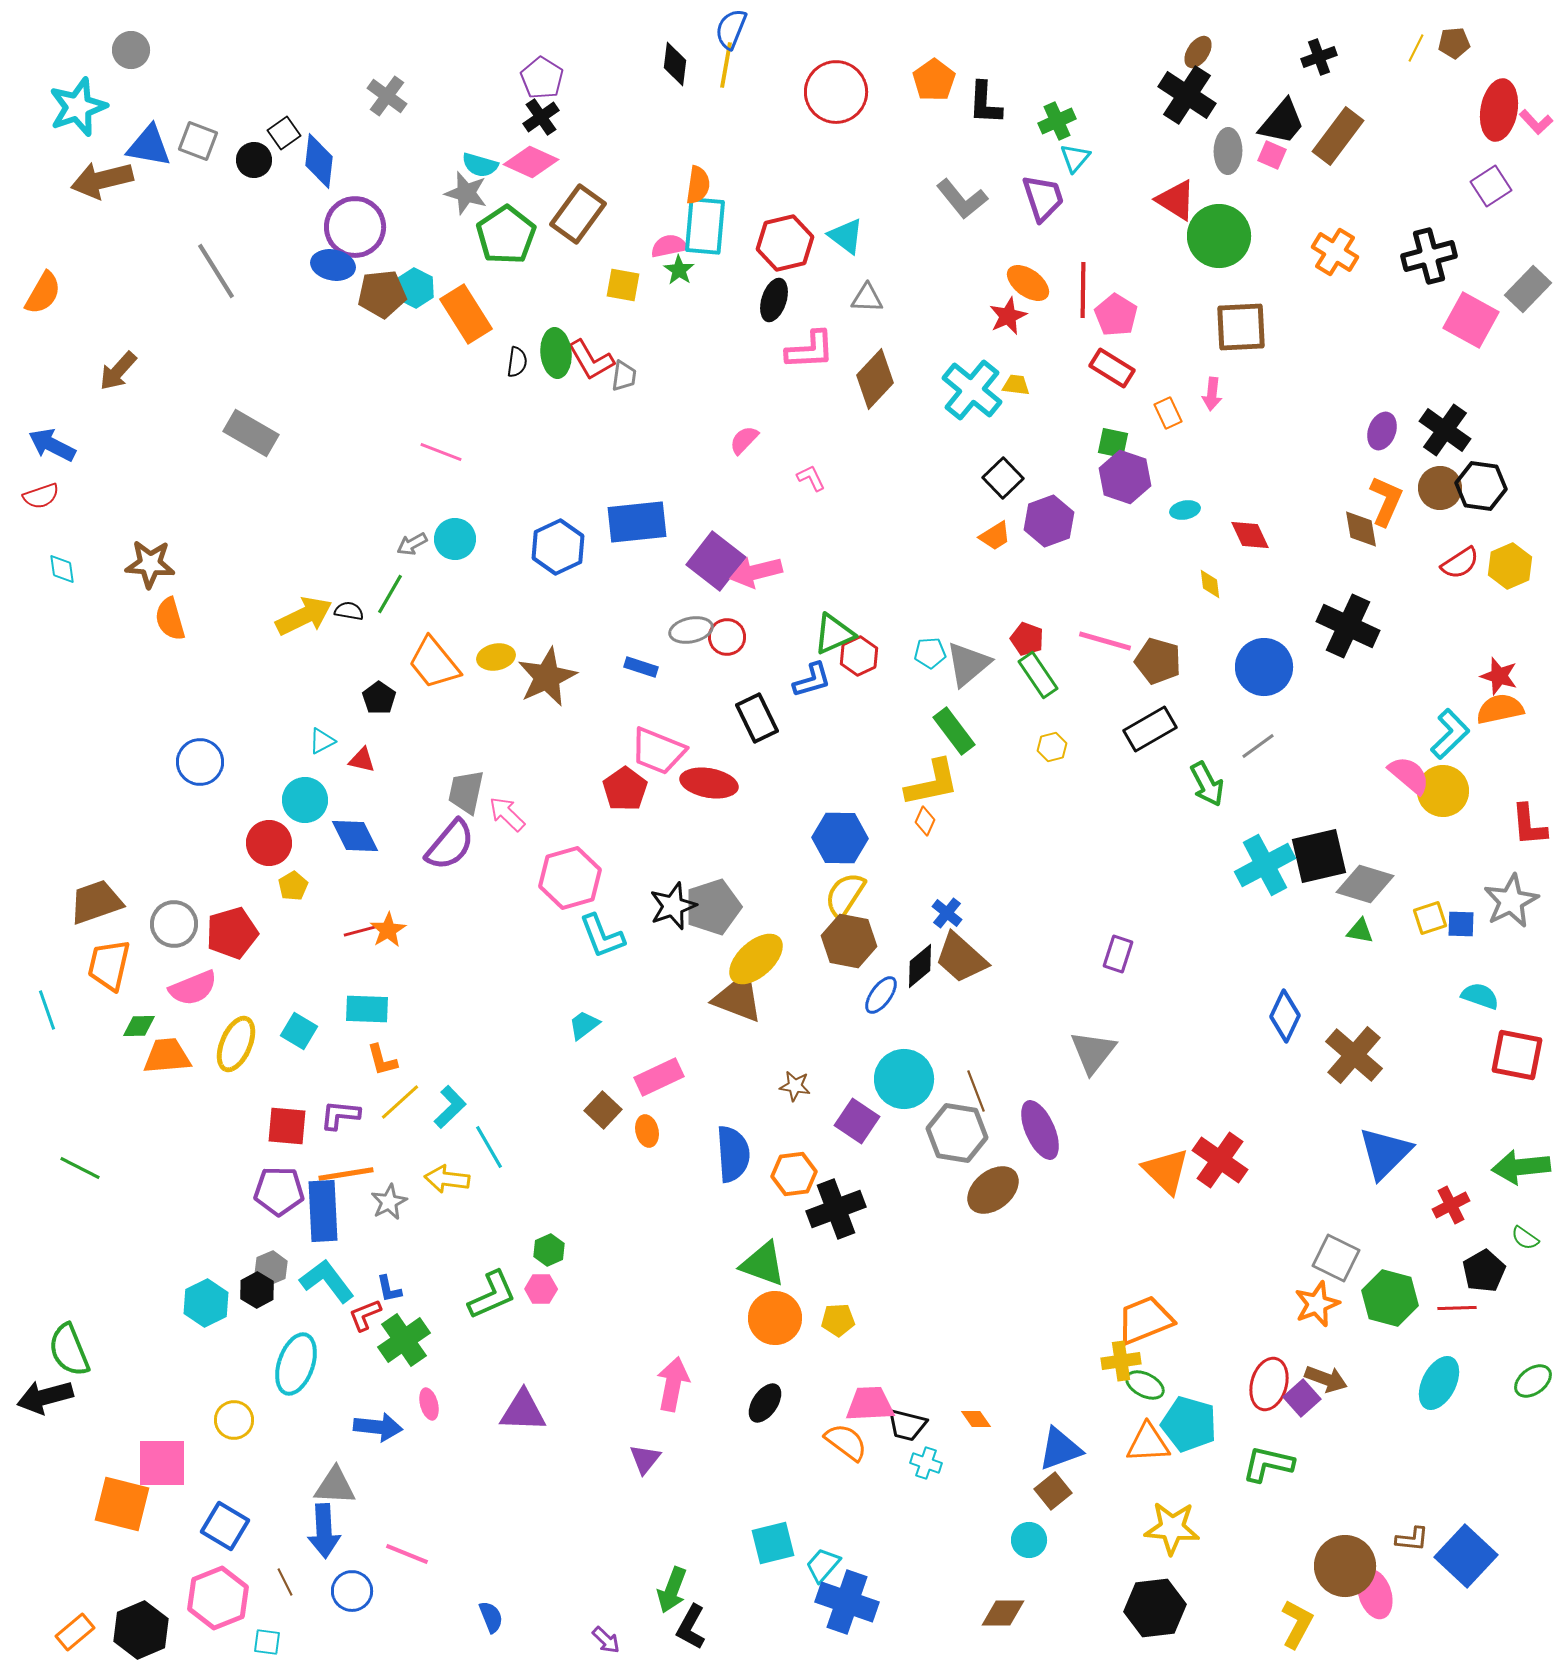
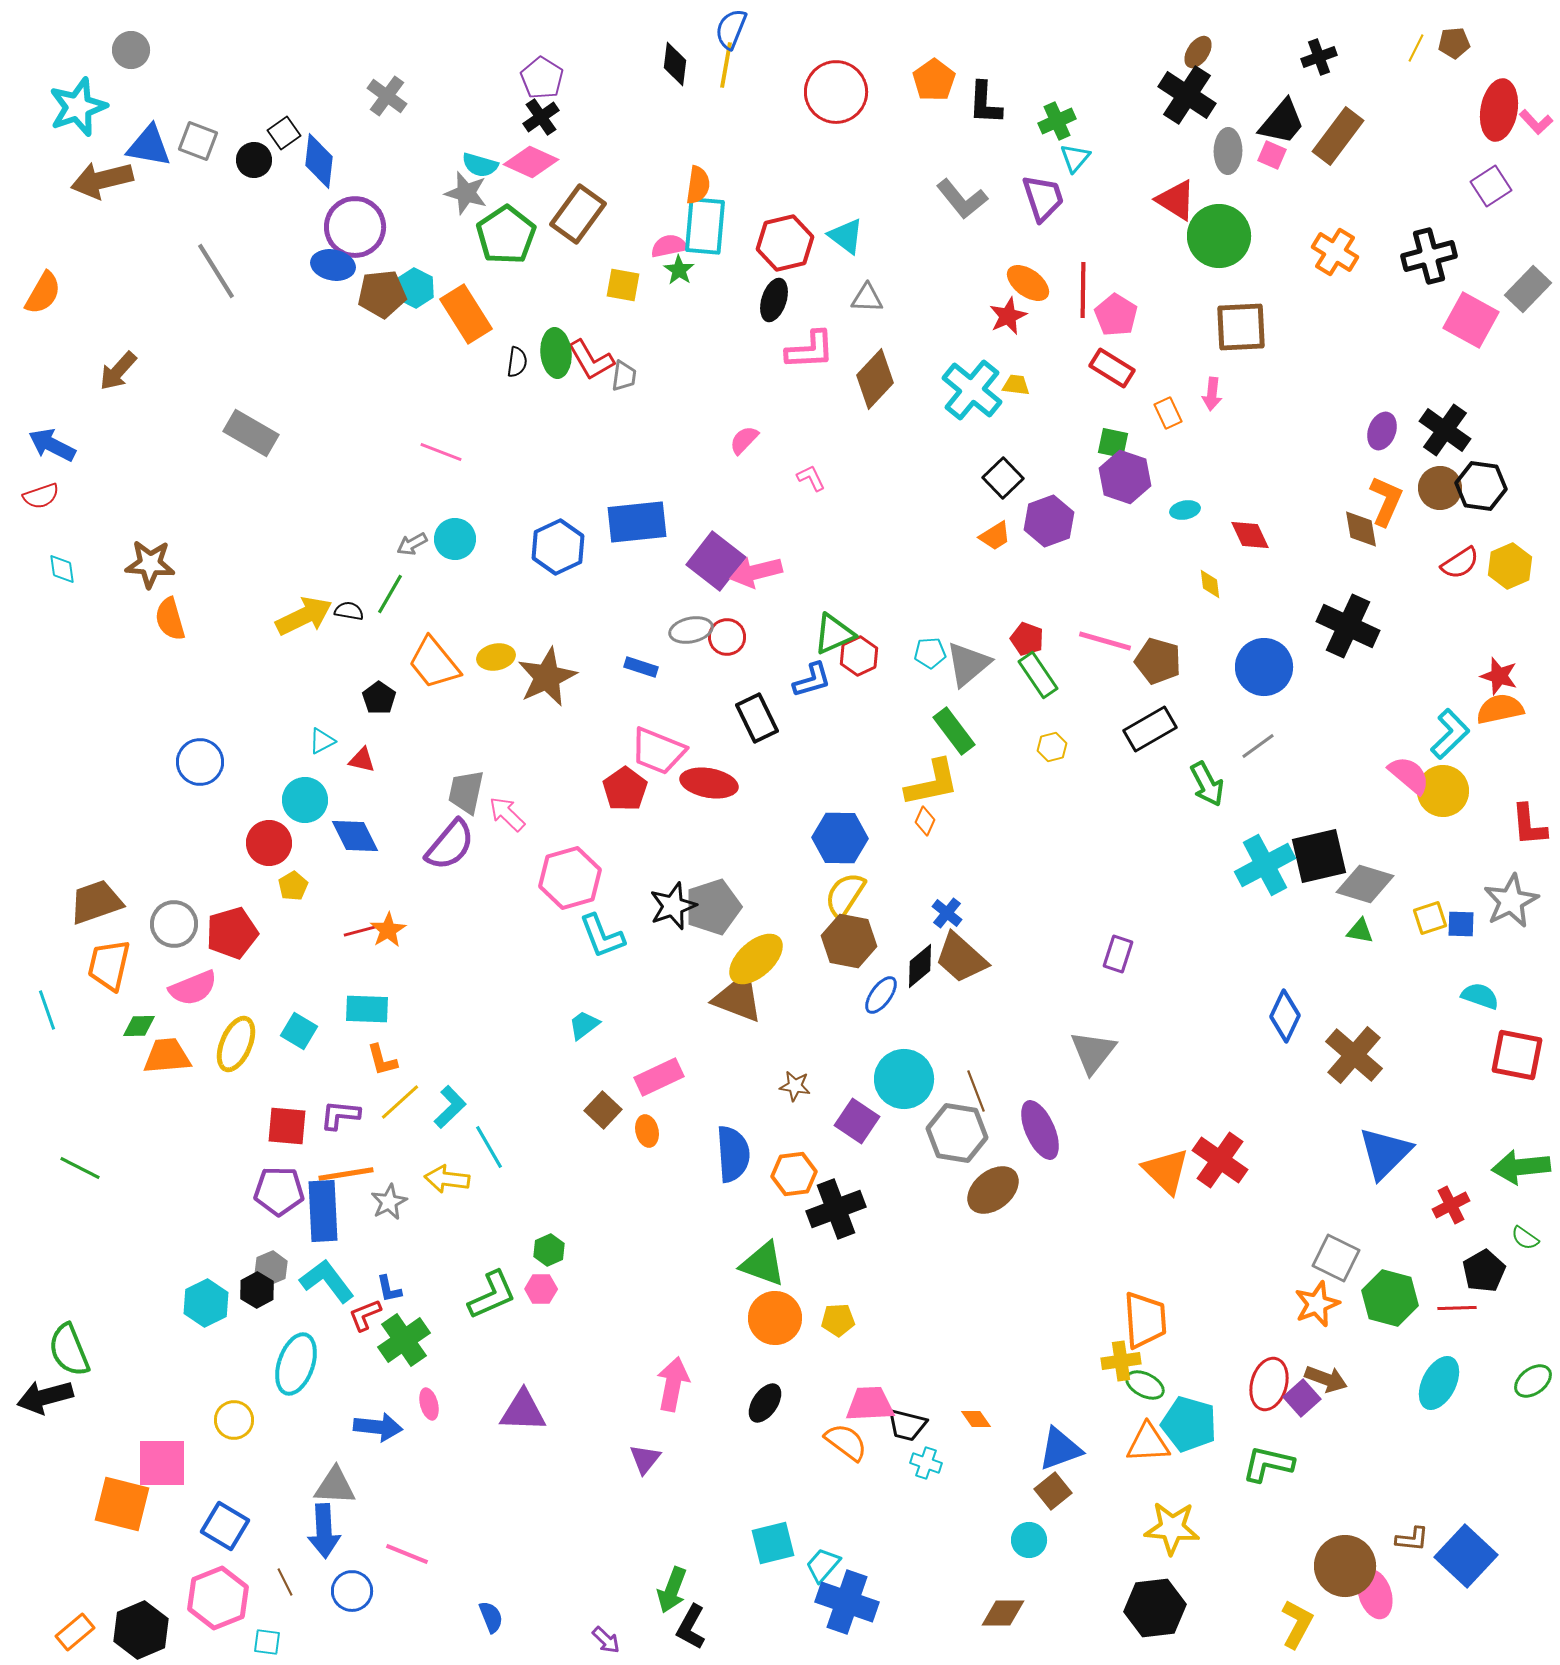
orange trapezoid at (1145, 1320): rotated 108 degrees clockwise
